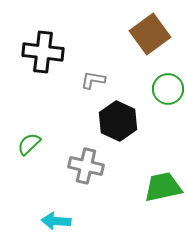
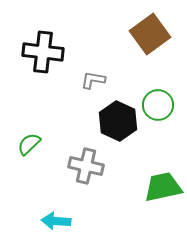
green circle: moved 10 px left, 16 px down
